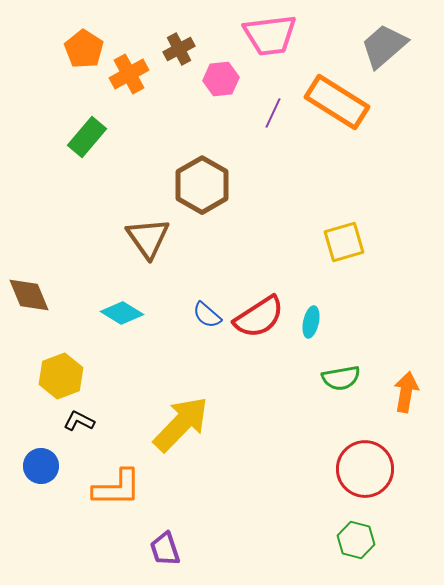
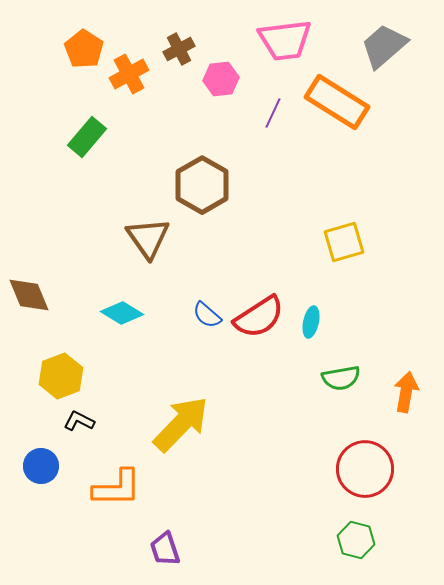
pink trapezoid: moved 15 px right, 5 px down
